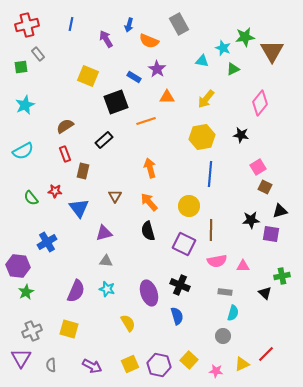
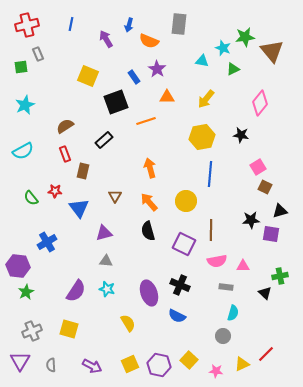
gray rectangle at (179, 24): rotated 35 degrees clockwise
brown triangle at (272, 51): rotated 10 degrees counterclockwise
gray rectangle at (38, 54): rotated 16 degrees clockwise
blue rectangle at (134, 77): rotated 24 degrees clockwise
yellow circle at (189, 206): moved 3 px left, 5 px up
green cross at (282, 276): moved 2 px left
purple semicircle at (76, 291): rotated 10 degrees clockwise
gray rectangle at (225, 292): moved 1 px right, 5 px up
blue semicircle at (177, 316): rotated 132 degrees clockwise
purple triangle at (21, 358): moved 1 px left, 3 px down
